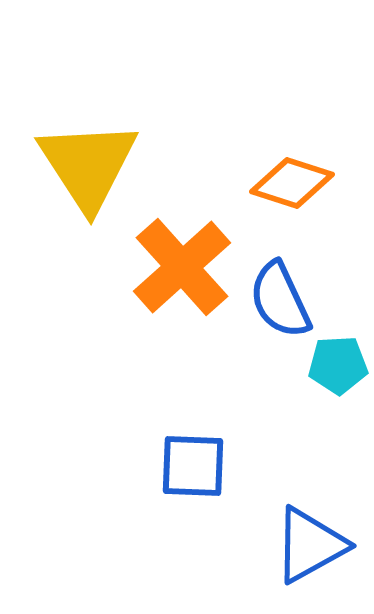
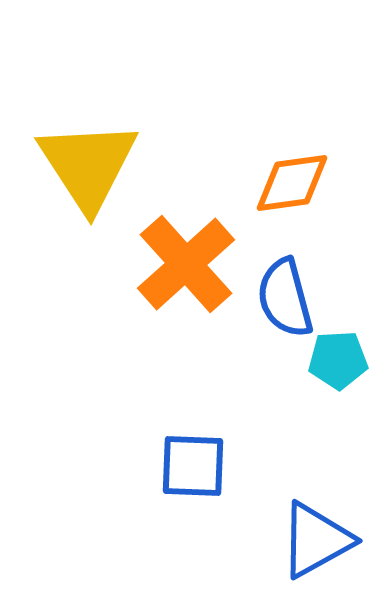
orange diamond: rotated 26 degrees counterclockwise
orange cross: moved 4 px right, 3 px up
blue semicircle: moved 5 px right, 2 px up; rotated 10 degrees clockwise
cyan pentagon: moved 5 px up
blue triangle: moved 6 px right, 5 px up
